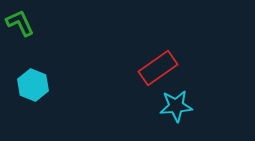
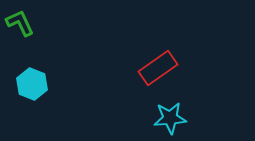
cyan hexagon: moved 1 px left, 1 px up
cyan star: moved 6 px left, 12 px down
